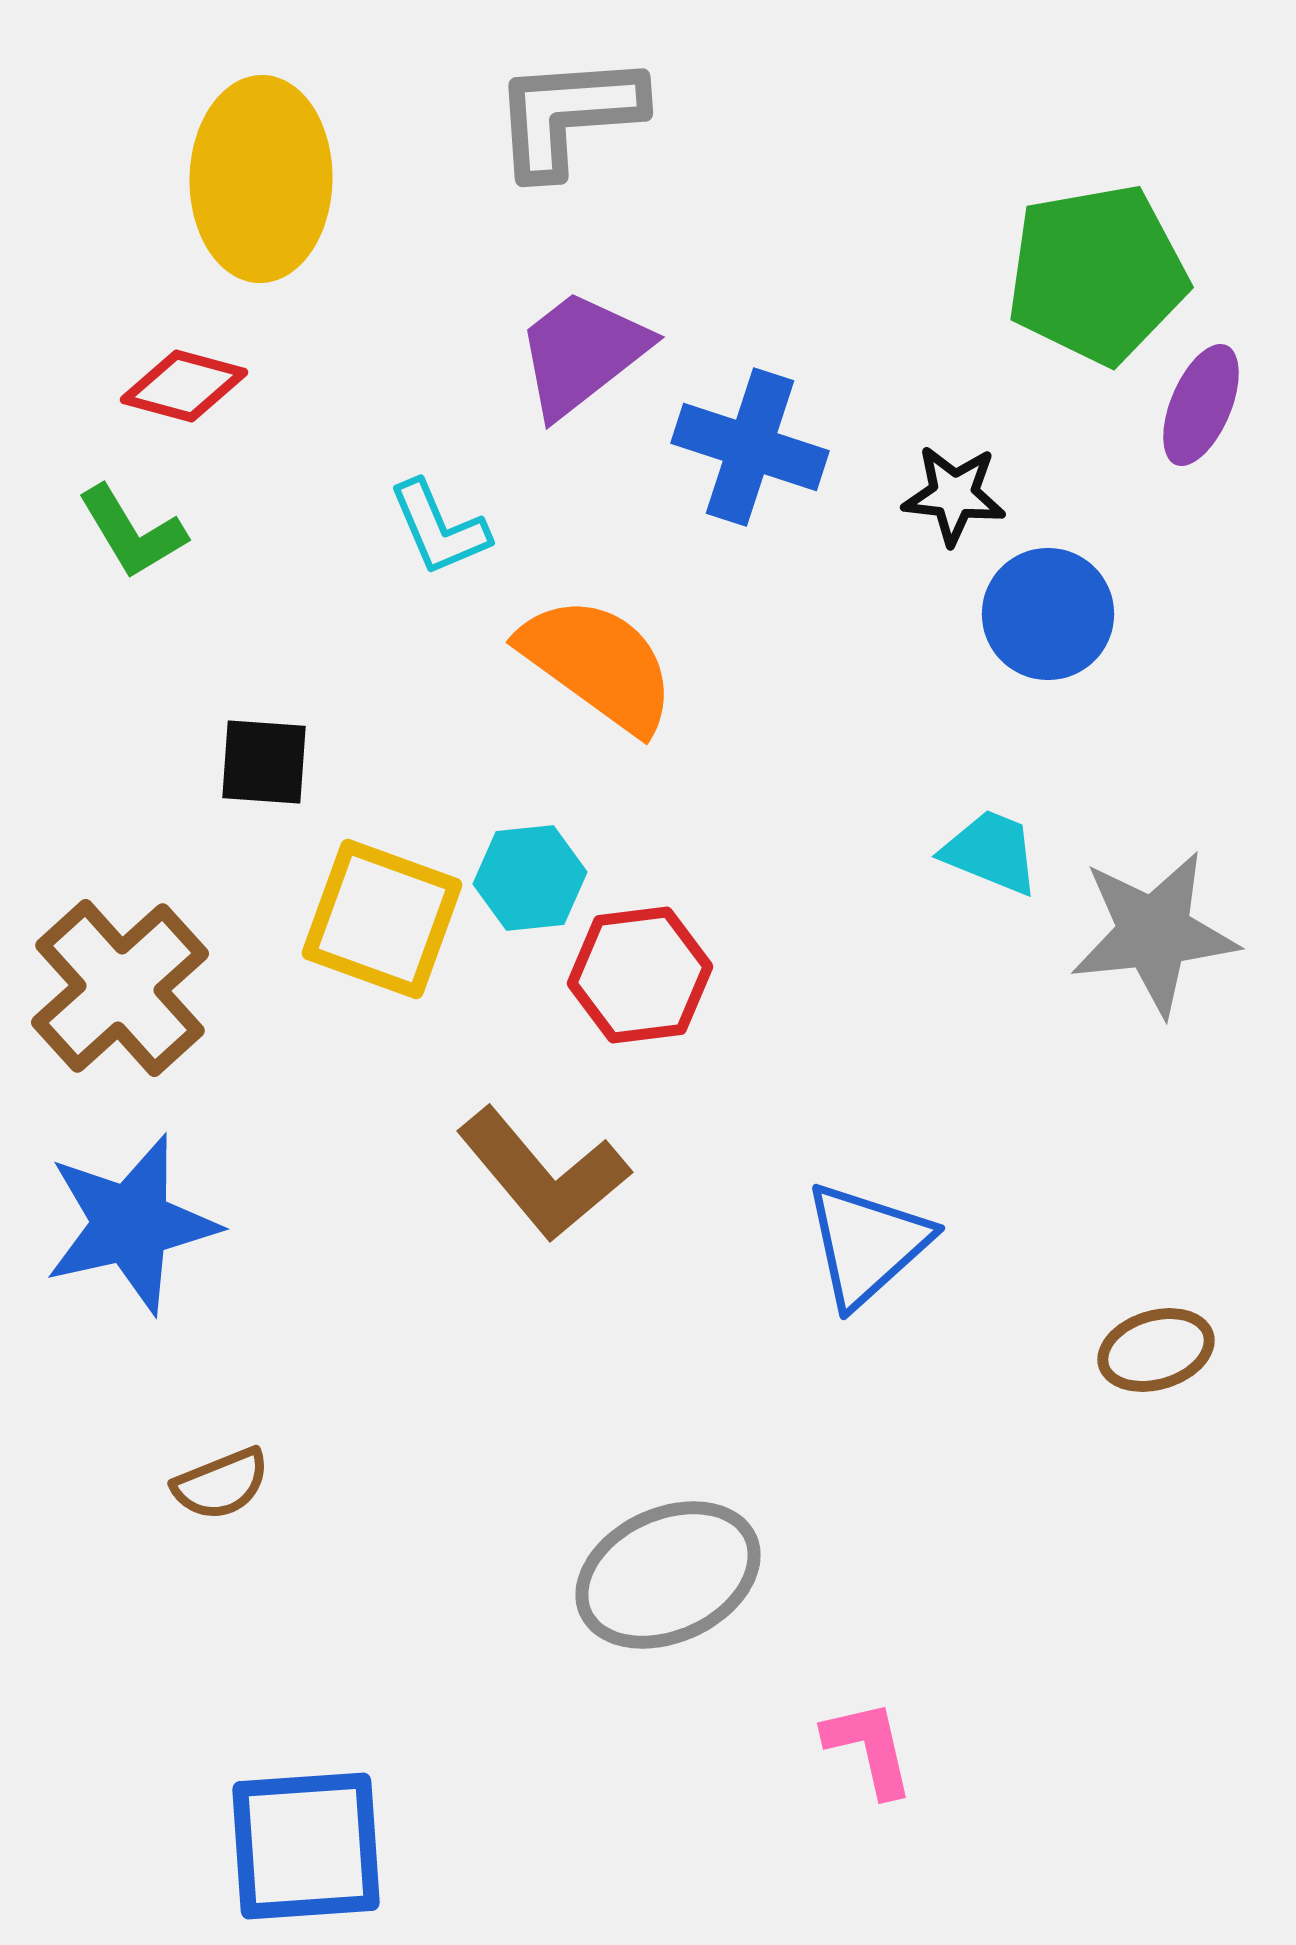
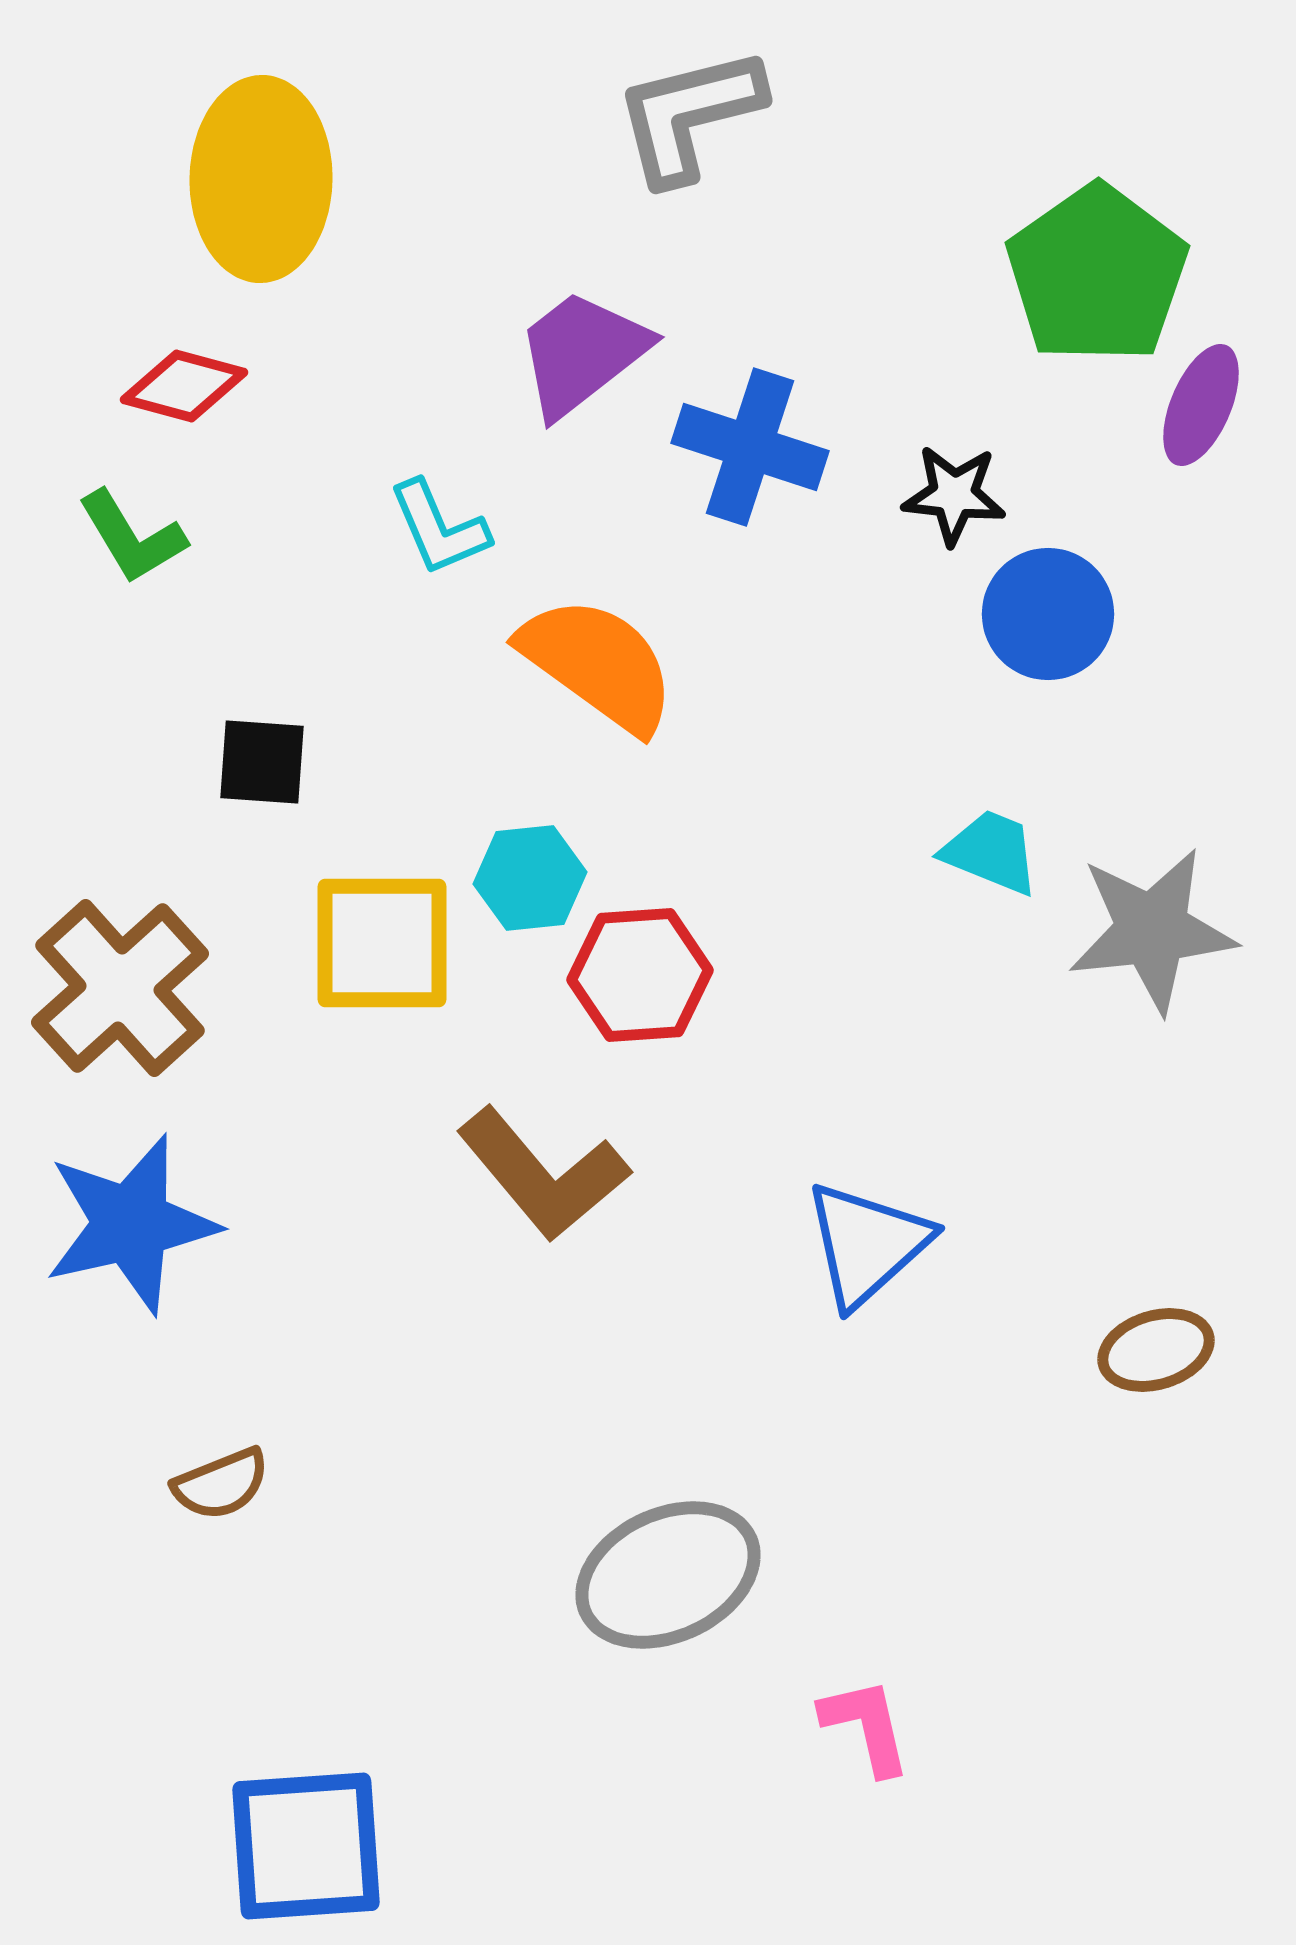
gray L-shape: moved 121 px right; rotated 10 degrees counterclockwise
green pentagon: rotated 25 degrees counterclockwise
green L-shape: moved 5 px down
black square: moved 2 px left
yellow square: moved 24 px down; rotated 20 degrees counterclockwise
gray star: moved 2 px left, 3 px up
red hexagon: rotated 3 degrees clockwise
pink L-shape: moved 3 px left, 22 px up
